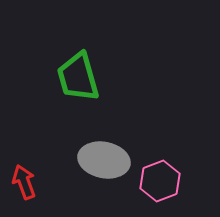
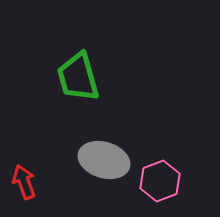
gray ellipse: rotated 6 degrees clockwise
